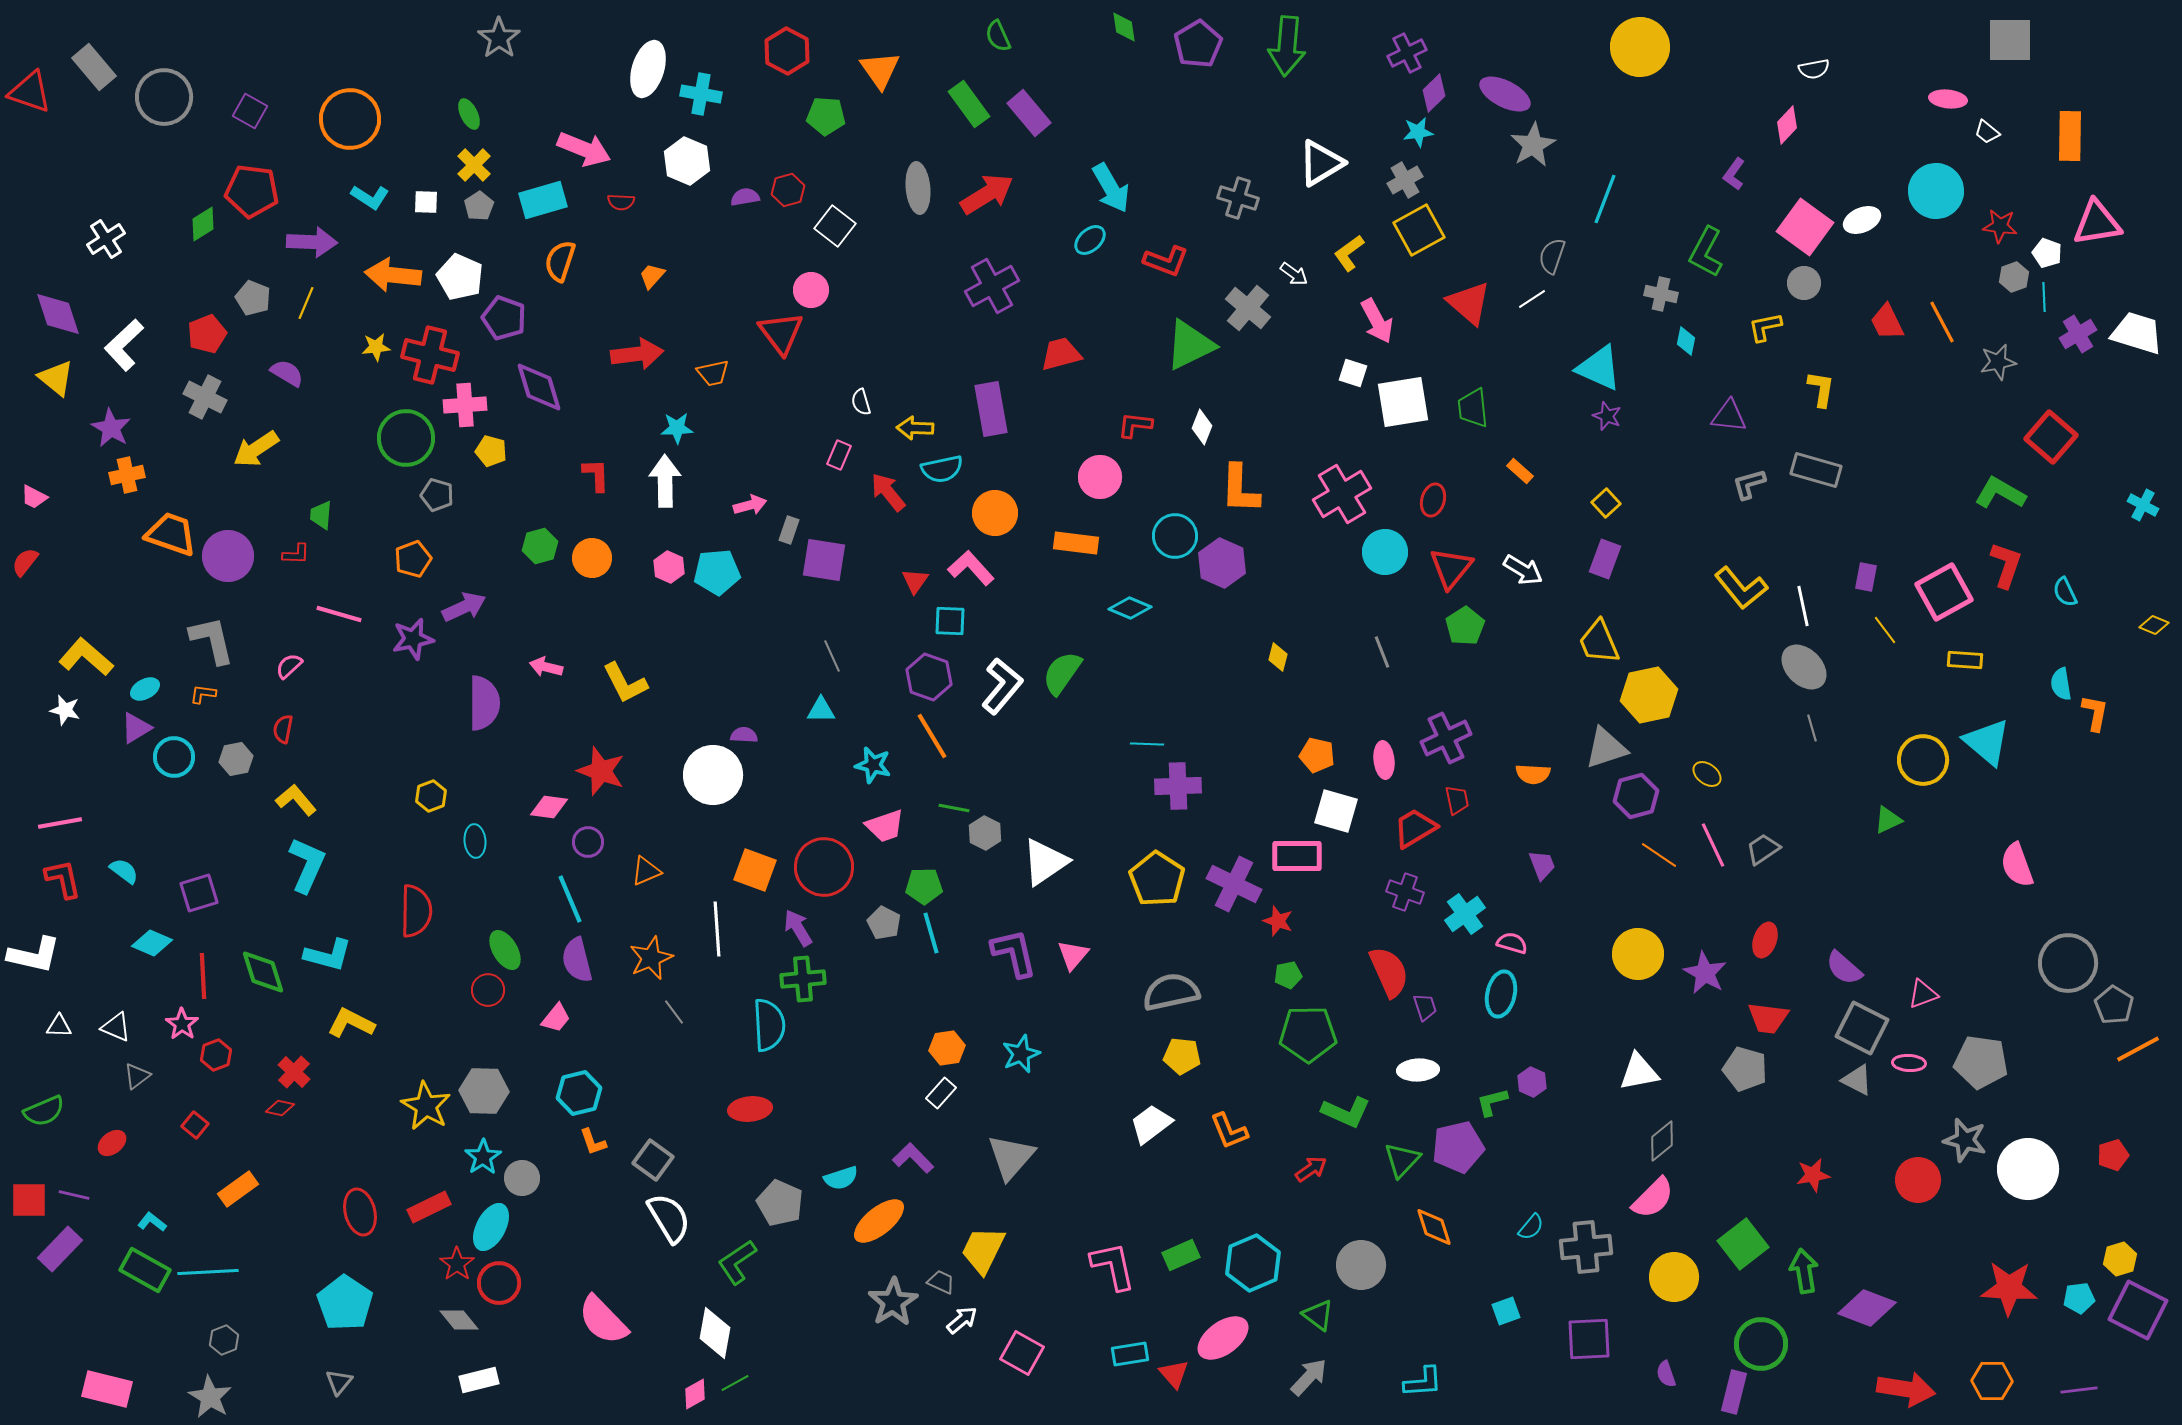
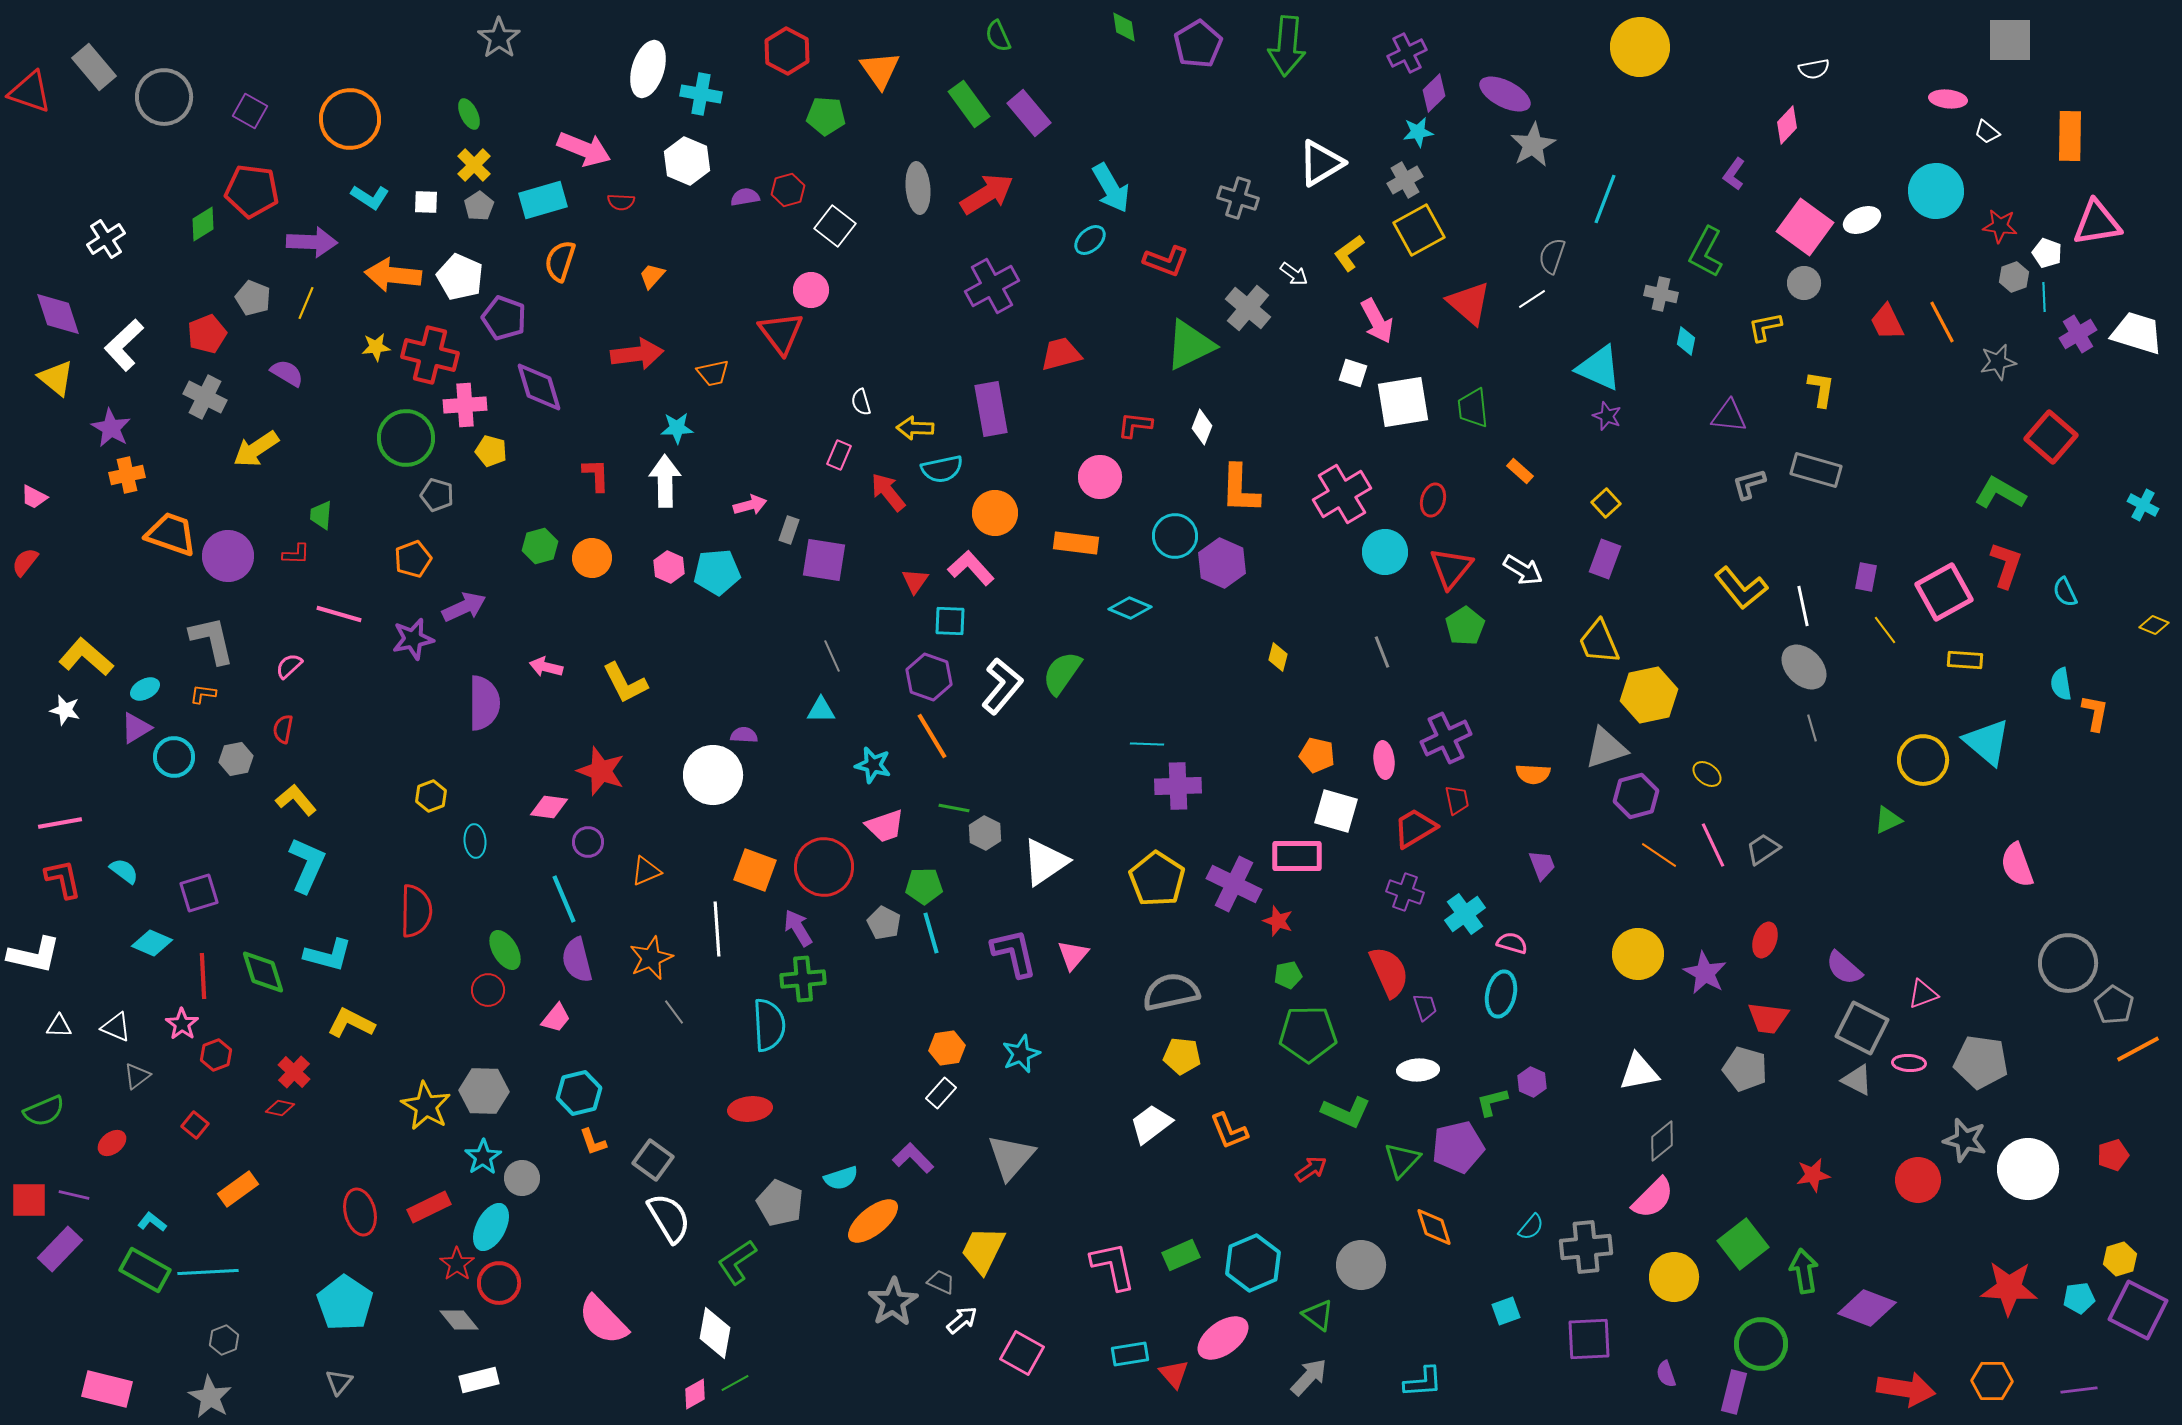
cyan line at (570, 899): moved 6 px left
orange ellipse at (879, 1221): moved 6 px left
